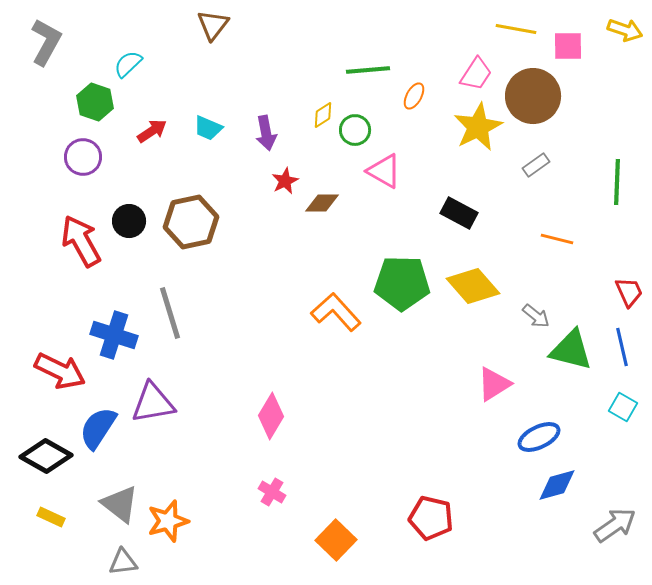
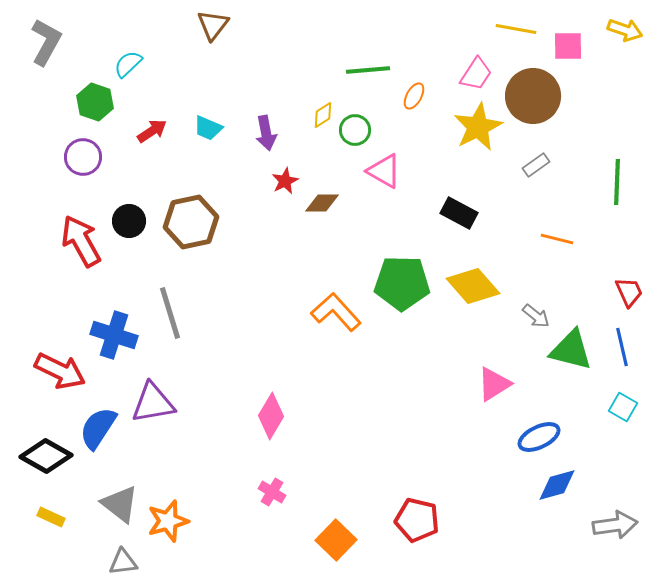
red pentagon at (431, 518): moved 14 px left, 2 px down
gray arrow at (615, 525): rotated 27 degrees clockwise
